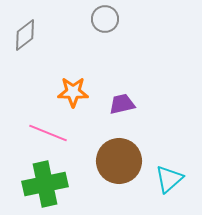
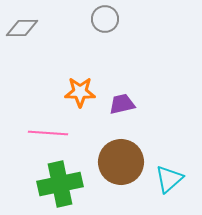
gray diamond: moved 3 px left, 7 px up; rotated 36 degrees clockwise
orange star: moved 7 px right
pink line: rotated 18 degrees counterclockwise
brown circle: moved 2 px right, 1 px down
green cross: moved 15 px right
